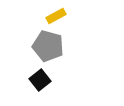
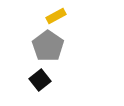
gray pentagon: rotated 20 degrees clockwise
